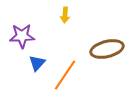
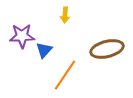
blue triangle: moved 7 px right, 13 px up
